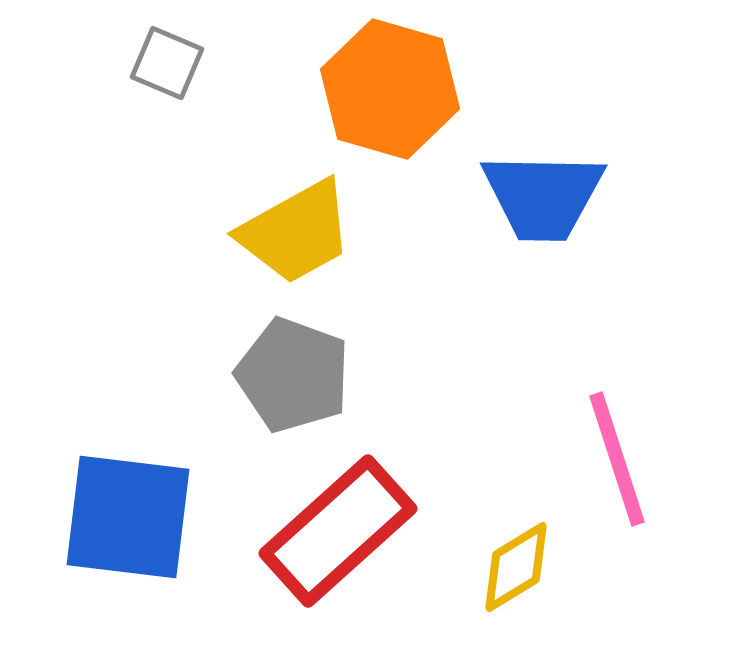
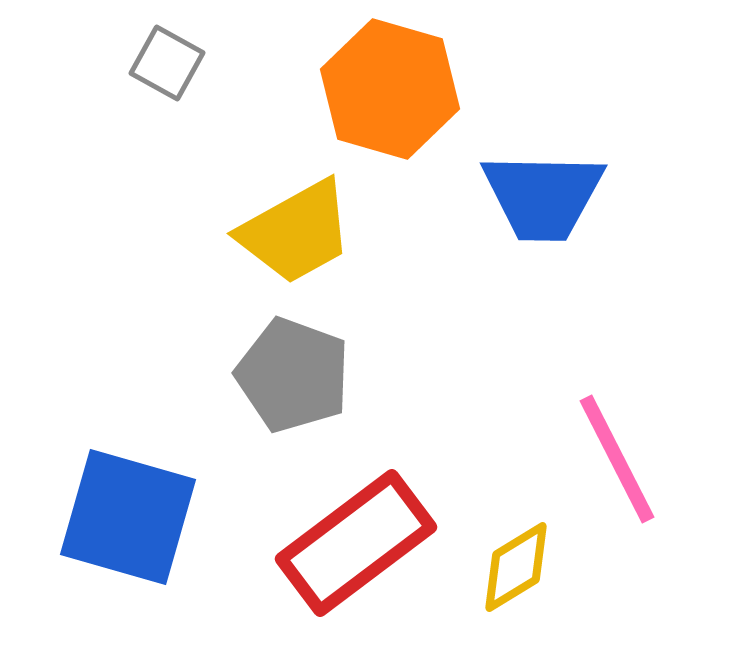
gray square: rotated 6 degrees clockwise
pink line: rotated 9 degrees counterclockwise
blue square: rotated 9 degrees clockwise
red rectangle: moved 18 px right, 12 px down; rotated 5 degrees clockwise
